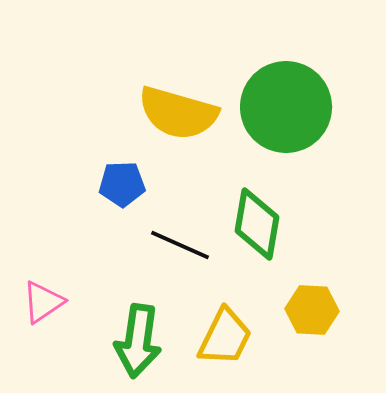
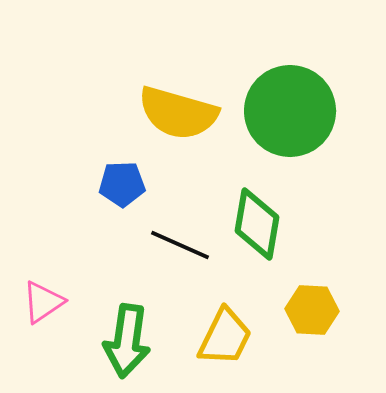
green circle: moved 4 px right, 4 px down
green arrow: moved 11 px left
